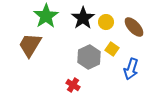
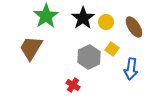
brown ellipse: rotated 10 degrees clockwise
brown trapezoid: moved 1 px right, 3 px down
blue arrow: rotated 10 degrees counterclockwise
